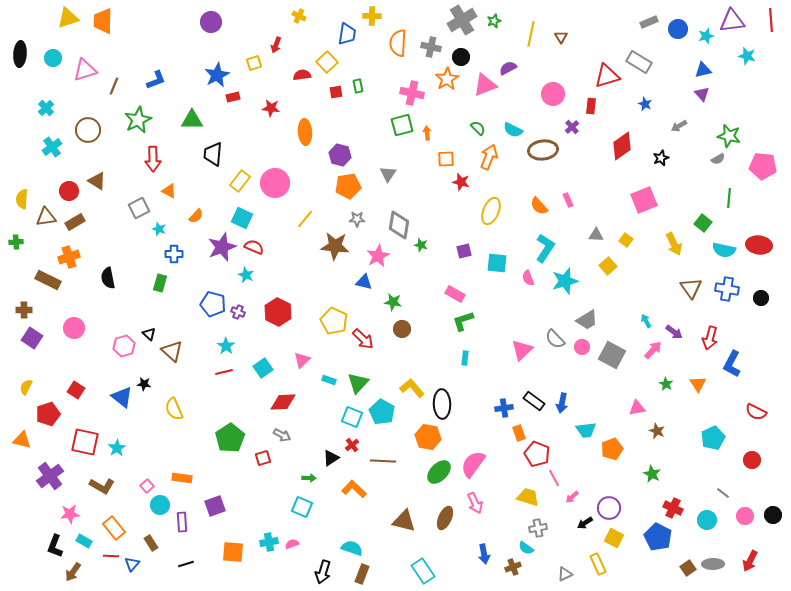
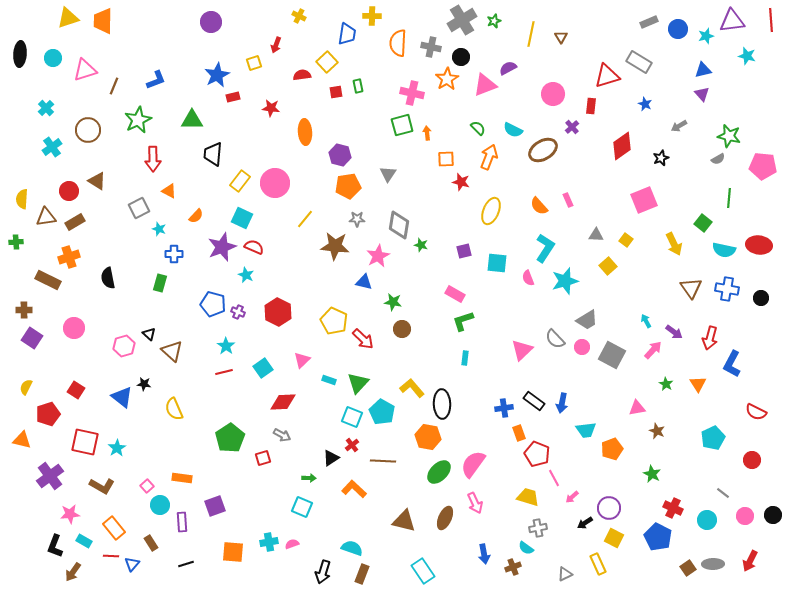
brown ellipse at (543, 150): rotated 24 degrees counterclockwise
